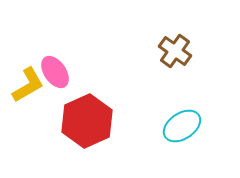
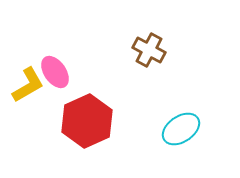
brown cross: moved 26 px left, 1 px up; rotated 8 degrees counterclockwise
cyan ellipse: moved 1 px left, 3 px down
